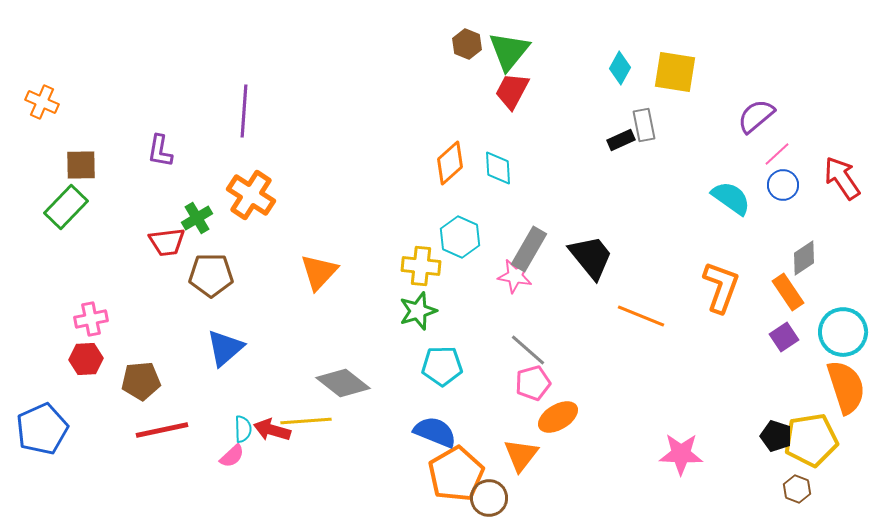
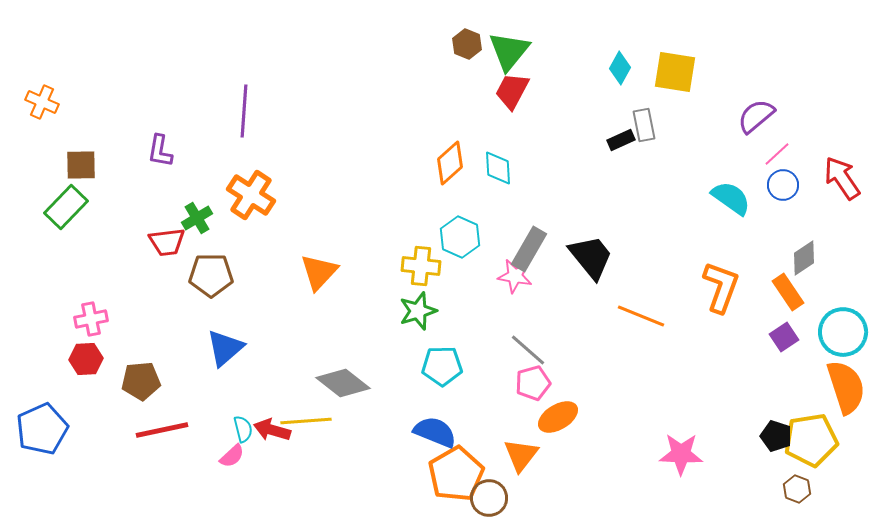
cyan semicircle at (243, 429): rotated 12 degrees counterclockwise
